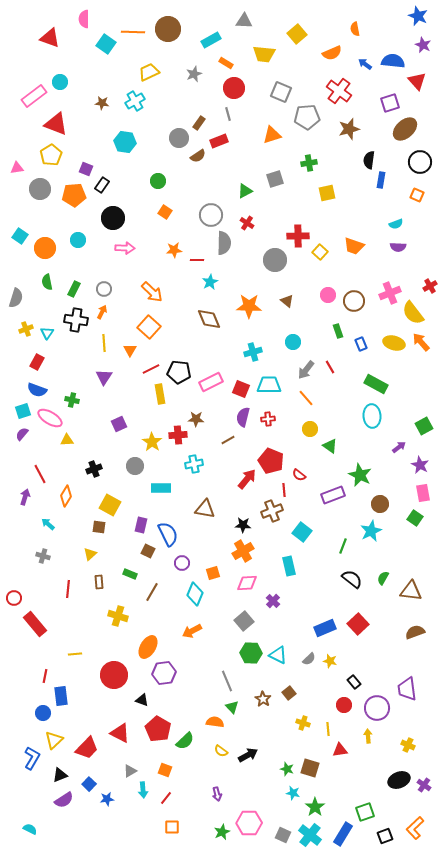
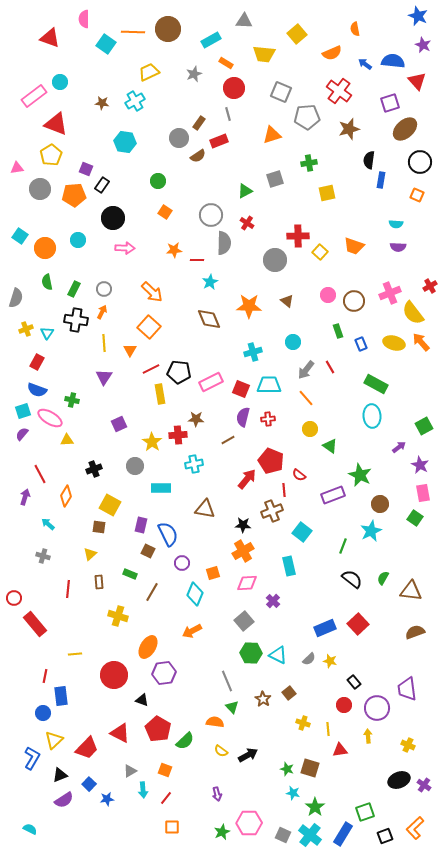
cyan semicircle at (396, 224): rotated 24 degrees clockwise
